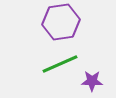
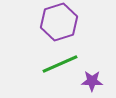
purple hexagon: moved 2 px left; rotated 9 degrees counterclockwise
